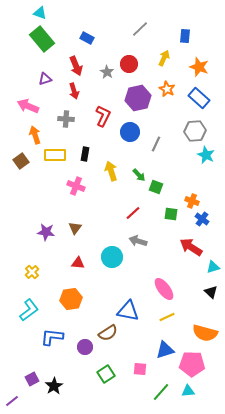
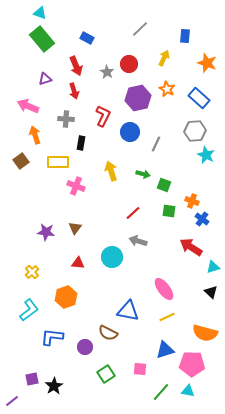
orange star at (199, 67): moved 8 px right, 4 px up
black rectangle at (85, 154): moved 4 px left, 11 px up
yellow rectangle at (55, 155): moved 3 px right, 7 px down
green arrow at (139, 175): moved 4 px right, 1 px up; rotated 32 degrees counterclockwise
green square at (156, 187): moved 8 px right, 2 px up
green square at (171, 214): moved 2 px left, 3 px up
orange hexagon at (71, 299): moved 5 px left, 2 px up; rotated 10 degrees counterclockwise
brown semicircle at (108, 333): rotated 60 degrees clockwise
purple square at (32, 379): rotated 16 degrees clockwise
cyan triangle at (188, 391): rotated 16 degrees clockwise
